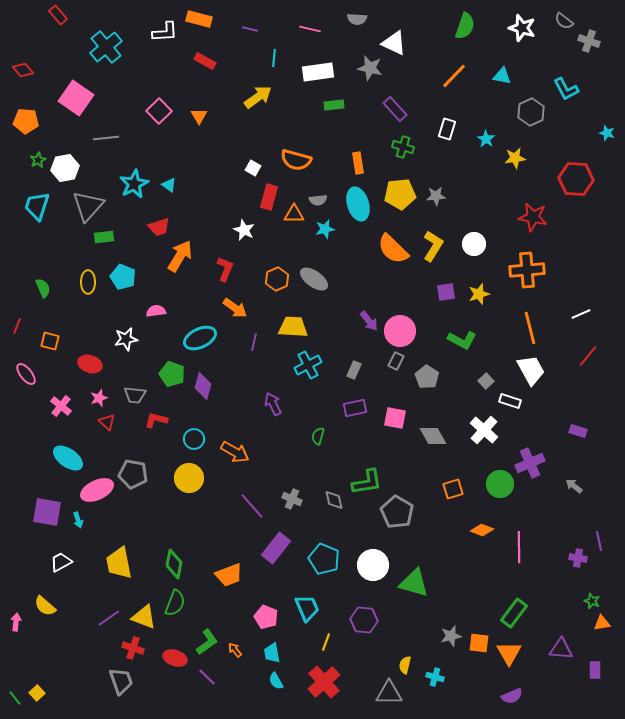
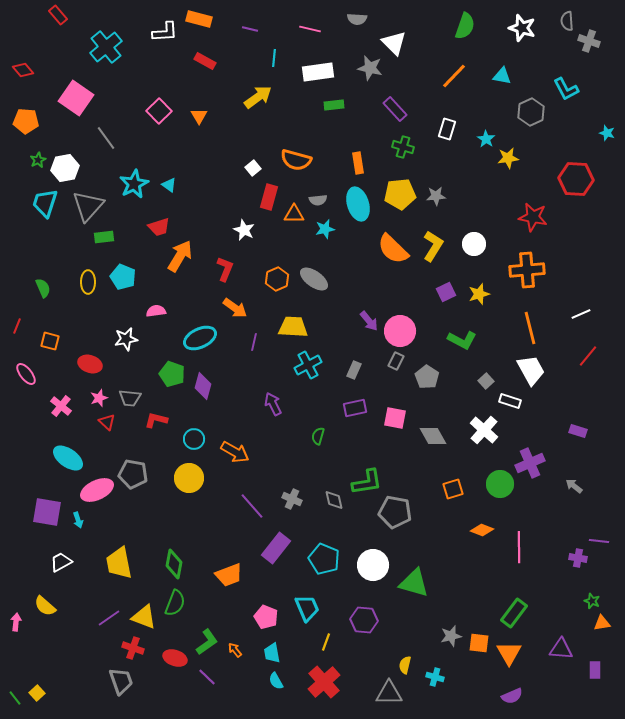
gray semicircle at (564, 21): moved 3 px right; rotated 48 degrees clockwise
white triangle at (394, 43): rotated 20 degrees clockwise
gray line at (106, 138): rotated 60 degrees clockwise
yellow star at (515, 158): moved 7 px left
white square at (253, 168): rotated 21 degrees clockwise
cyan trapezoid at (37, 206): moved 8 px right, 3 px up
purple square at (446, 292): rotated 18 degrees counterclockwise
gray trapezoid at (135, 395): moved 5 px left, 3 px down
gray pentagon at (397, 512): moved 2 px left; rotated 20 degrees counterclockwise
purple line at (599, 541): rotated 72 degrees counterclockwise
